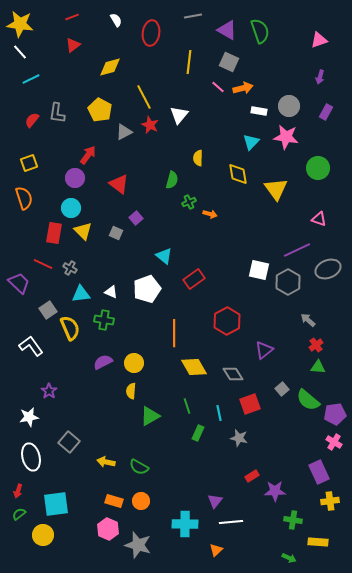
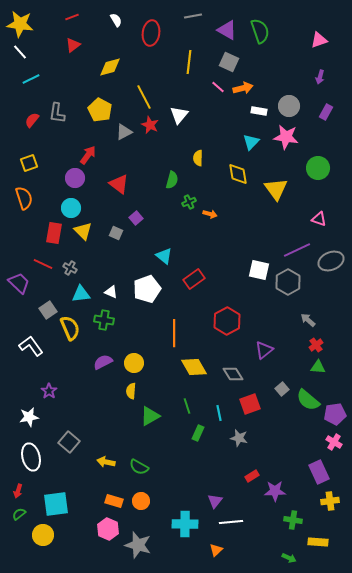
gray ellipse at (328, 269): moved 3 px right, 8 px up
